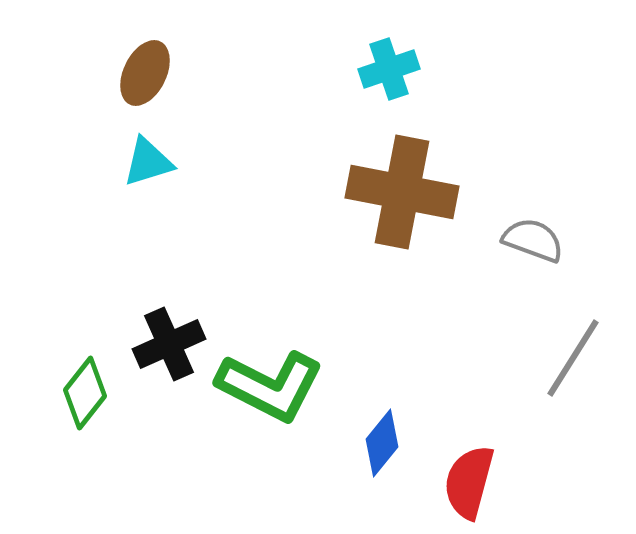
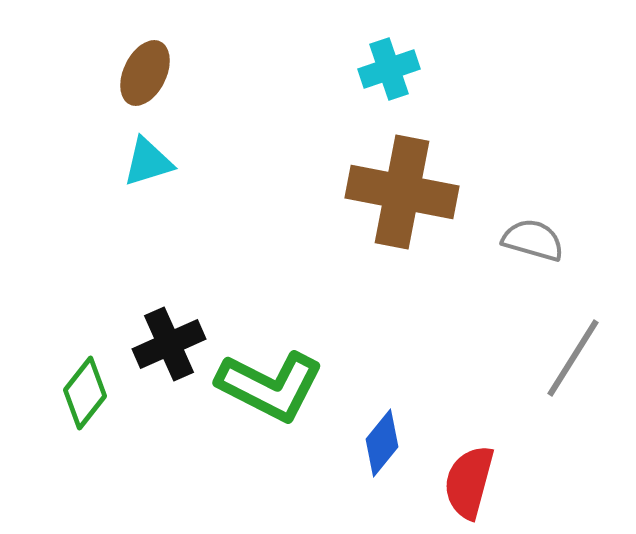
gray semicircle: rotated 4 degrees counterclockwise
